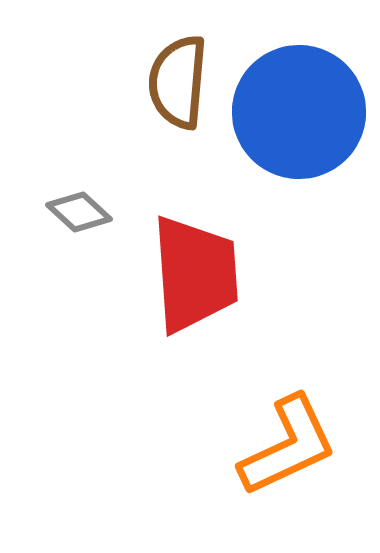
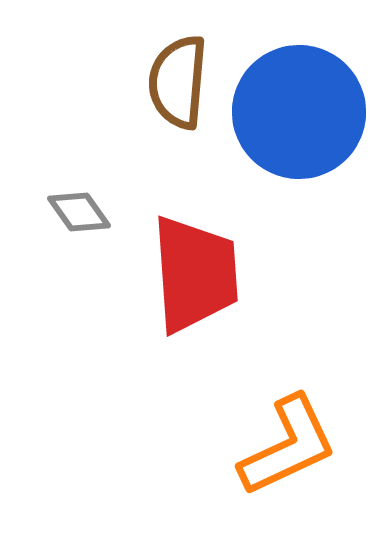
gray diamond: rotated 12 degrees clockwise
